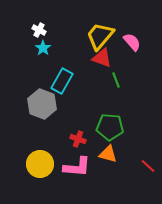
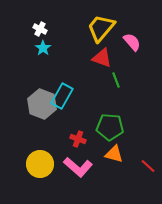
white cross: moved 1 px right, 1 px up
yellow trapezoid: moved 1 px right, 8 px up
cyan rectangle: moved 15 px down
orange triangle: moved 6 px right
pink L-shape: moved 1 px right; rotated 36 degrees clockwise
